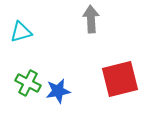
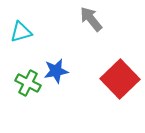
gray arrow: rotated 36 degrees counterclockwise
red square: rotated 30 degrees counterclockwise
blue star: moved 2 px left, 20 px up
